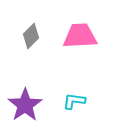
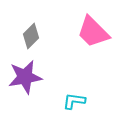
pink trapezoid: moved 13 px right, 4 px up; rotated 132 degrees counterclockwise
purple star: moved 28 px up; rotated 24 degrees clockwise
